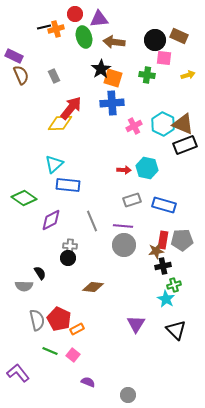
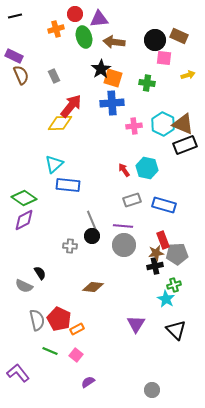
black line at (44, 27): moved 29 px left, 11 px up
green cross at (147, 75): moved 8 px down
red arrow at (71, 108): moved 2 px up
pink cross at (134, 126): rotated 21 degrees clockwise
red arrow at (124, 170): rotated 128 degrees counterclockwise
purple diamond at (51, 220): moved 27 px left
red rectangle at (163, 240): rotated 30 degrees counterclockwise
gray pentagon at (182, 240): moved 5 px left, 14 px down
brown star at (156, 251): moved 2 px down
black circle at (68, 258): moved 24 px right, 22 px up
black cross at (163, 266): moved 8 px left
gray semicircle at (24, 286): rotated 24 degrees clockwise
pink square at (73, 355): moved 3 px right
purple semicircle at (88, 382): rotated 56 degrees counterclockwise
gray circle at (128, 395): moved 24 px right, 5 px up
